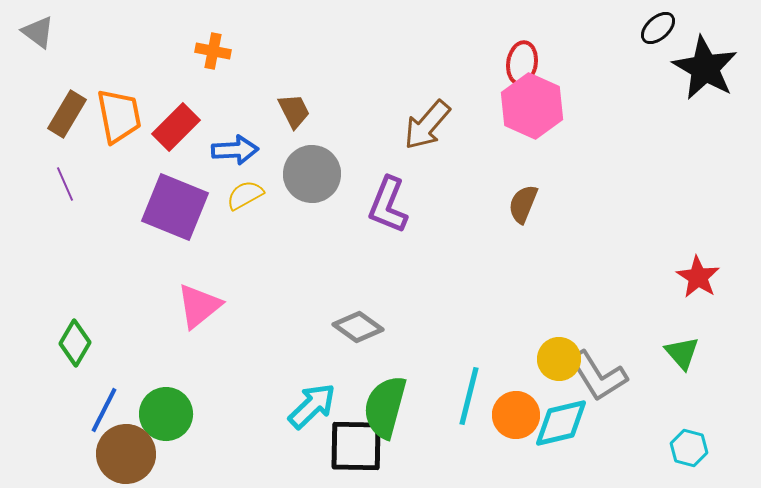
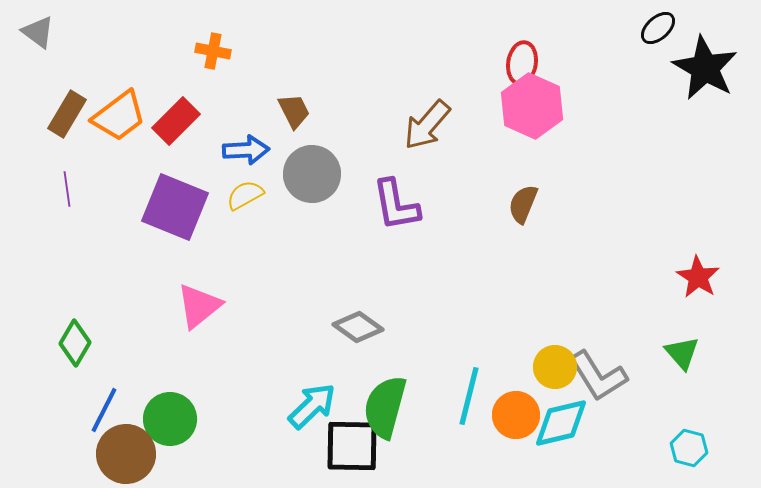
orange trapezoid: rotated 64 degrees clockwise
red rectangle: moved 6 px up
blue arrow: moved 11 px right
purple line: moved 2 px right, 5 px down; rotated 16 degrees clockwise
purple L-shape: moved 8 px right; rotated 32 degrees counterclockwise
yellow circle: moved 4 px left, 8 px down
green circle: moved 4 px right, 5 px down
black square: moved 4 px left
